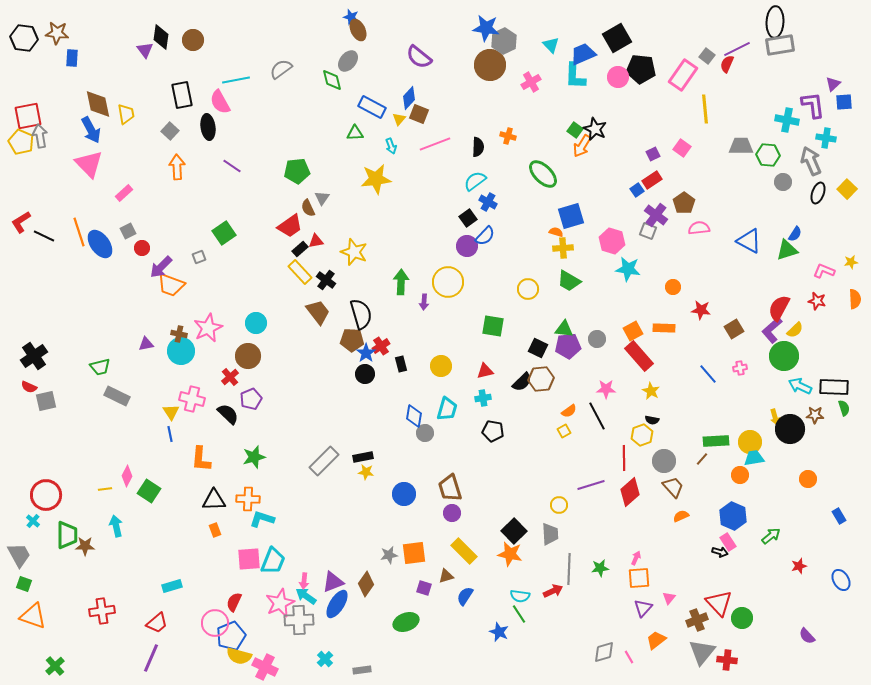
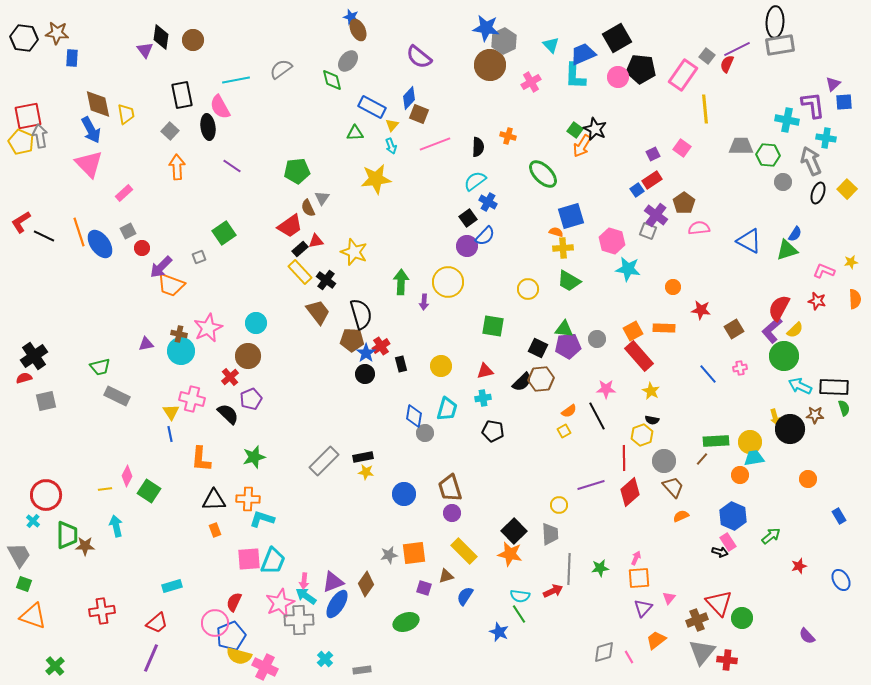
pink semicircle at (220, 102): moved 5 px down
yellow triangle at (399, 119): moved 7 px left, 6 px down
red semicircle at (29, 387): moved 5 px left, 9 px up; rotated 140 degrees clockwise
